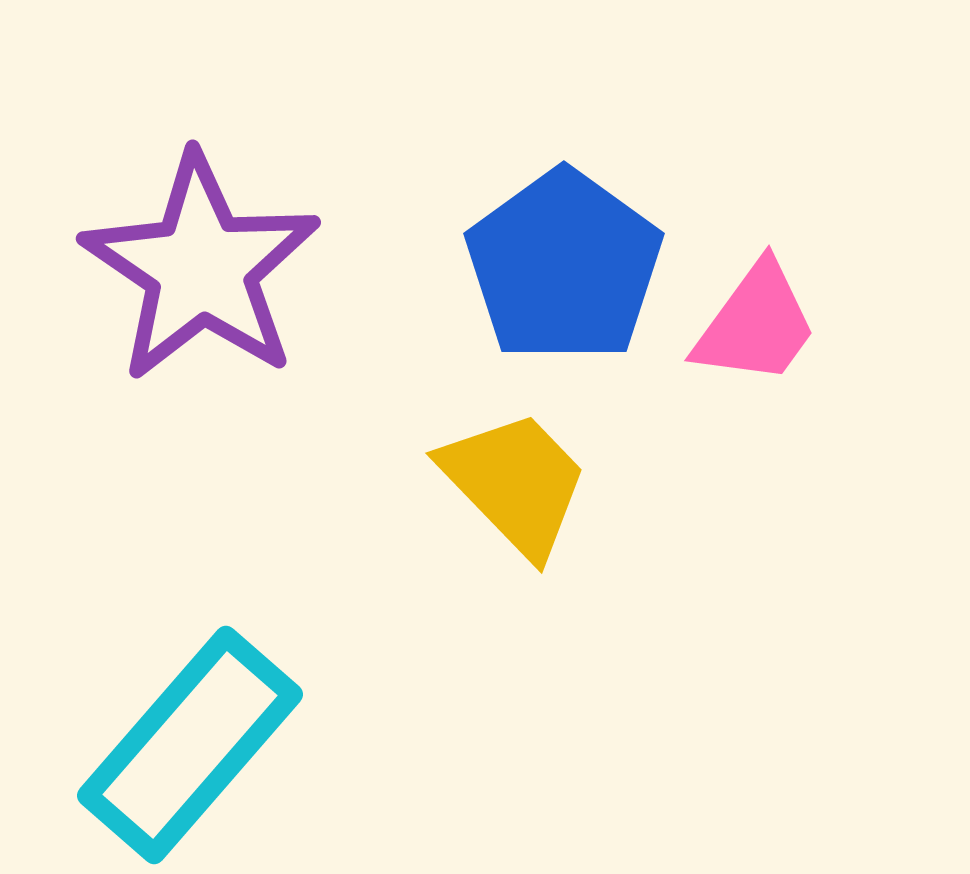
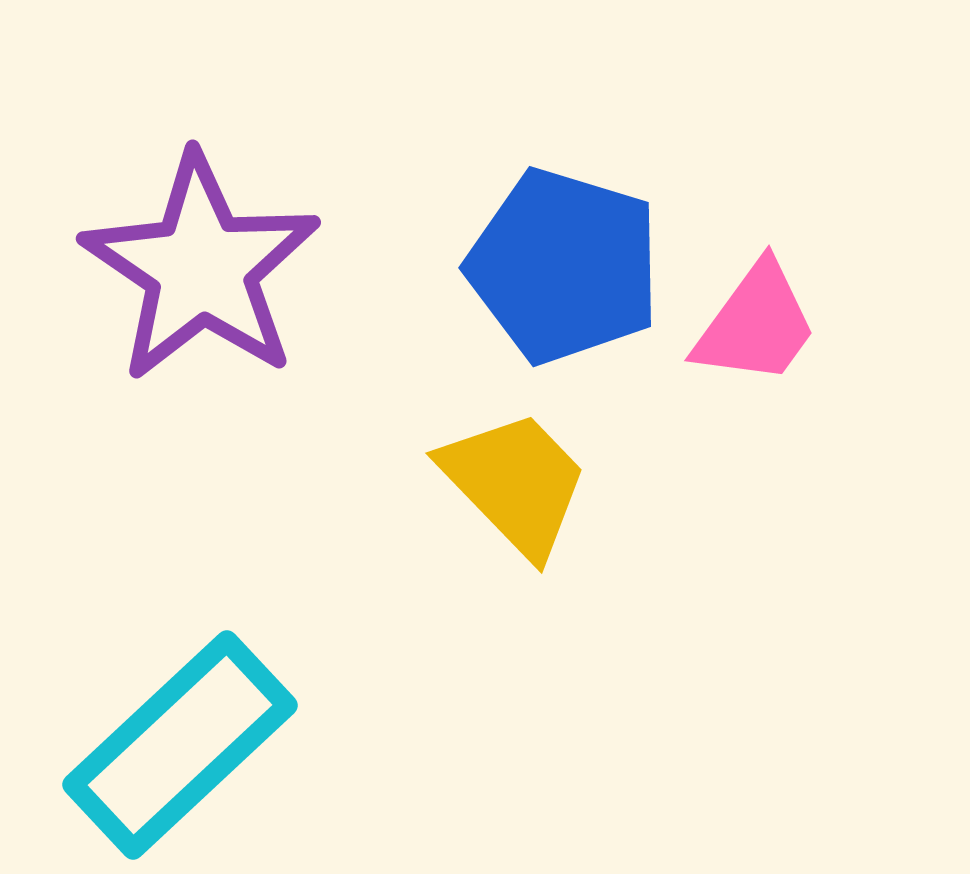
blue pentagon: rotated 19 degrees counterclockwise
cyan rectangle: moved 10 px left; rotated 6 degrees clockwise
